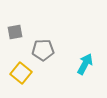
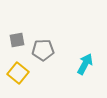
gray square: moved 2 px right, 8 px down
yellow square: moved 3 px left
